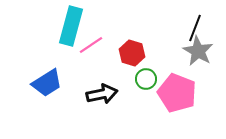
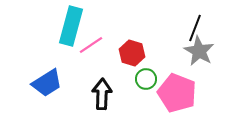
gray star: moved 1 px right
black arrow: rotated 76 degrees counterclockwise
